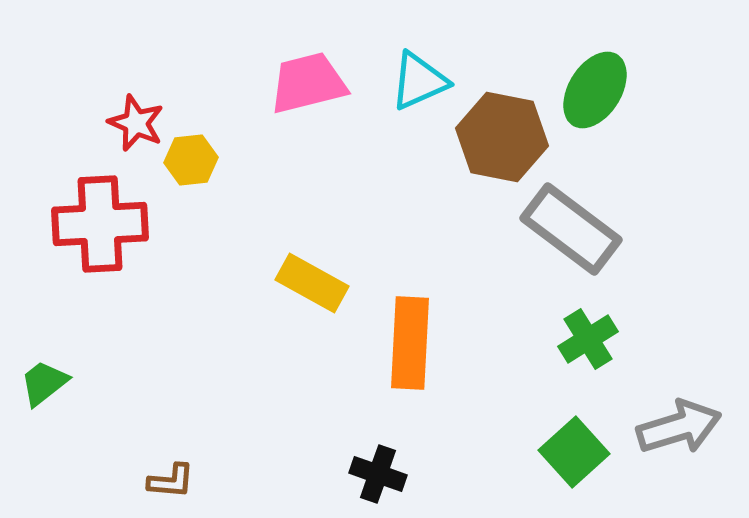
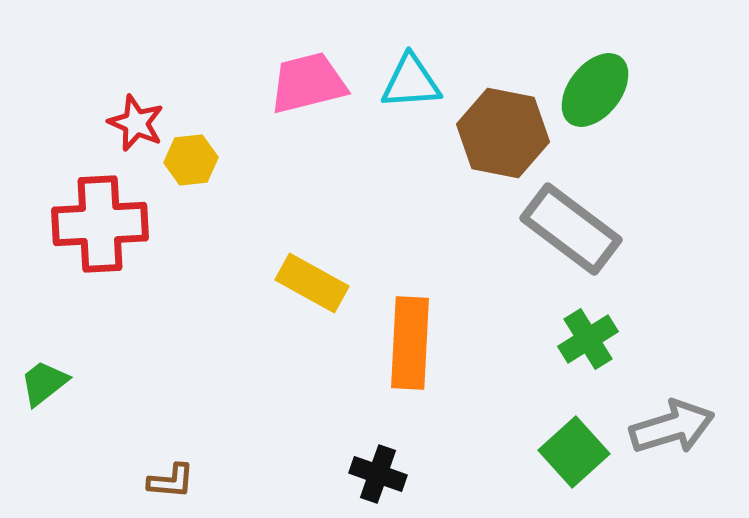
cyan triangle: moved 8 px left, 1 px down; rotated 20 degrees clockwise
green ellipse: rotated 6 degrees clockwise
brown hexagon: moved 1 px right, 4 px up
gray arrow: moved 7 px left
